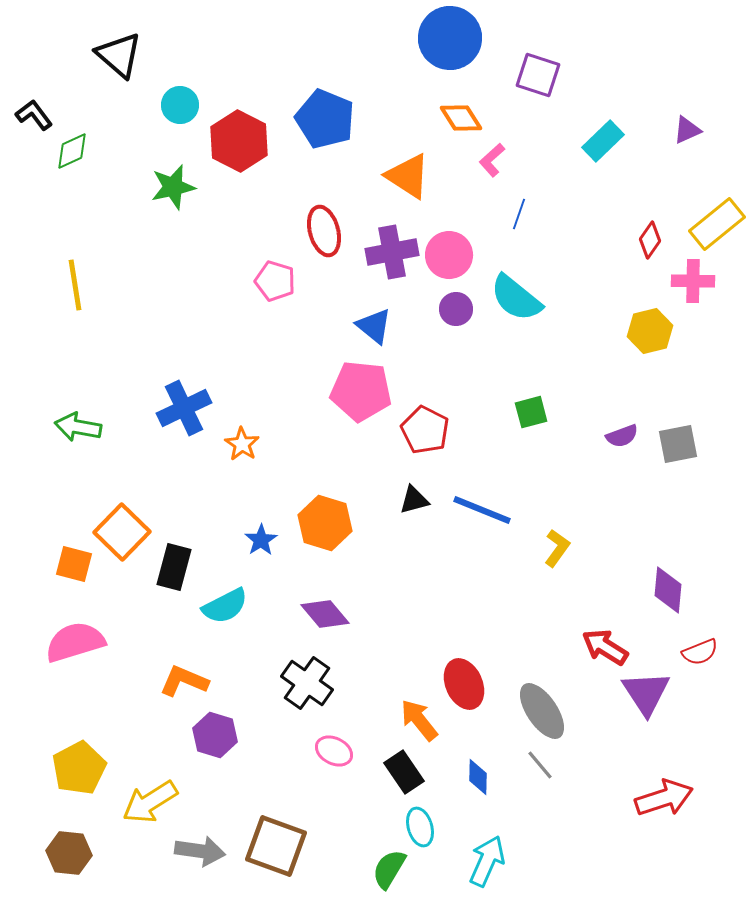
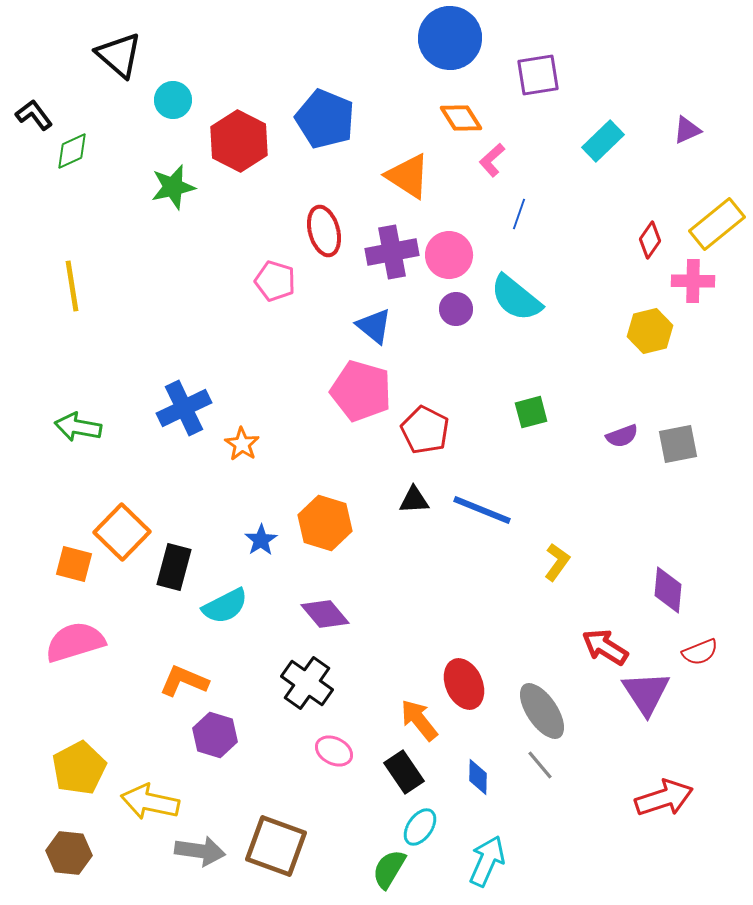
purple square at (538, 75): rotated 27 degrees counterclockwise
cyan circle at (180, 105): moved 7 px left, 5 px up
yellow line at (75, 285): moved 3 px left, 1 px down
pink pentagon at (361, 391): rotated 10 degrees clockwise
black triangle at (414, 500): rotated 12 degrees clockwise
yellow L-shape at (557, 548): moved 14 px down
yellow arrow at (150, 802): rotated 44 degrees clockwise
cyan ellipse at (420, 827): rotated 51 degrees clockwise
